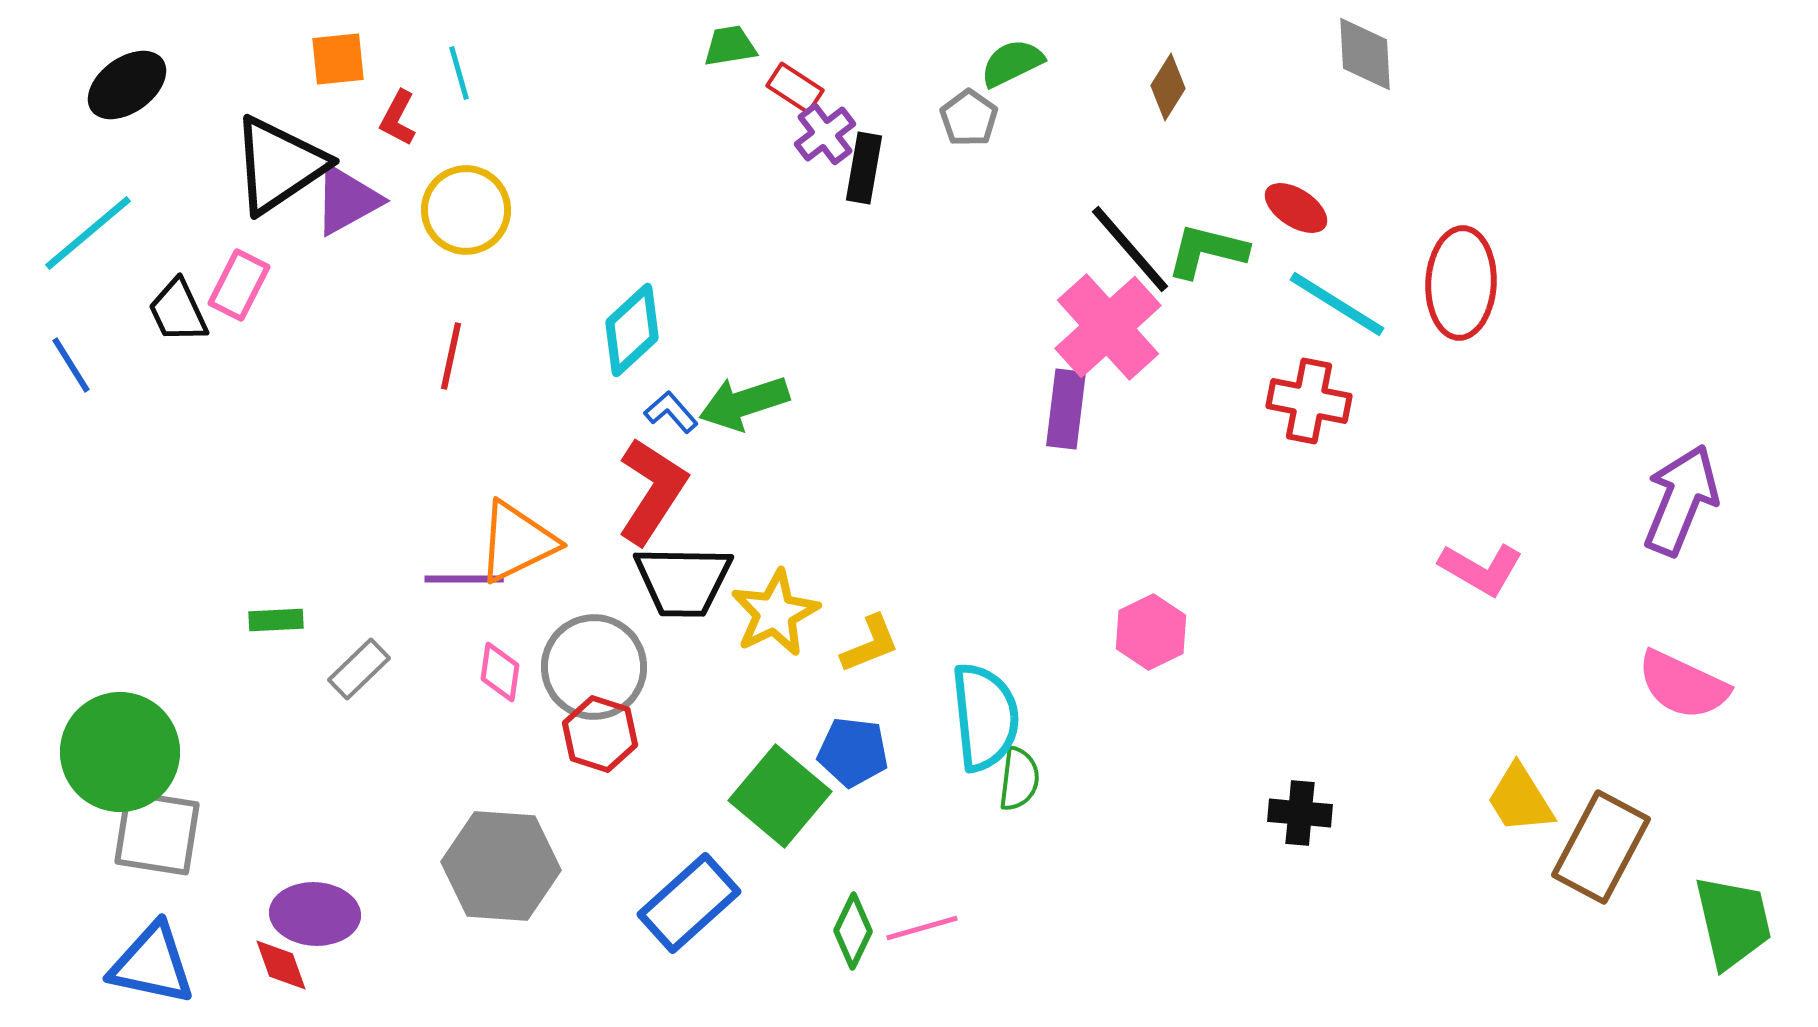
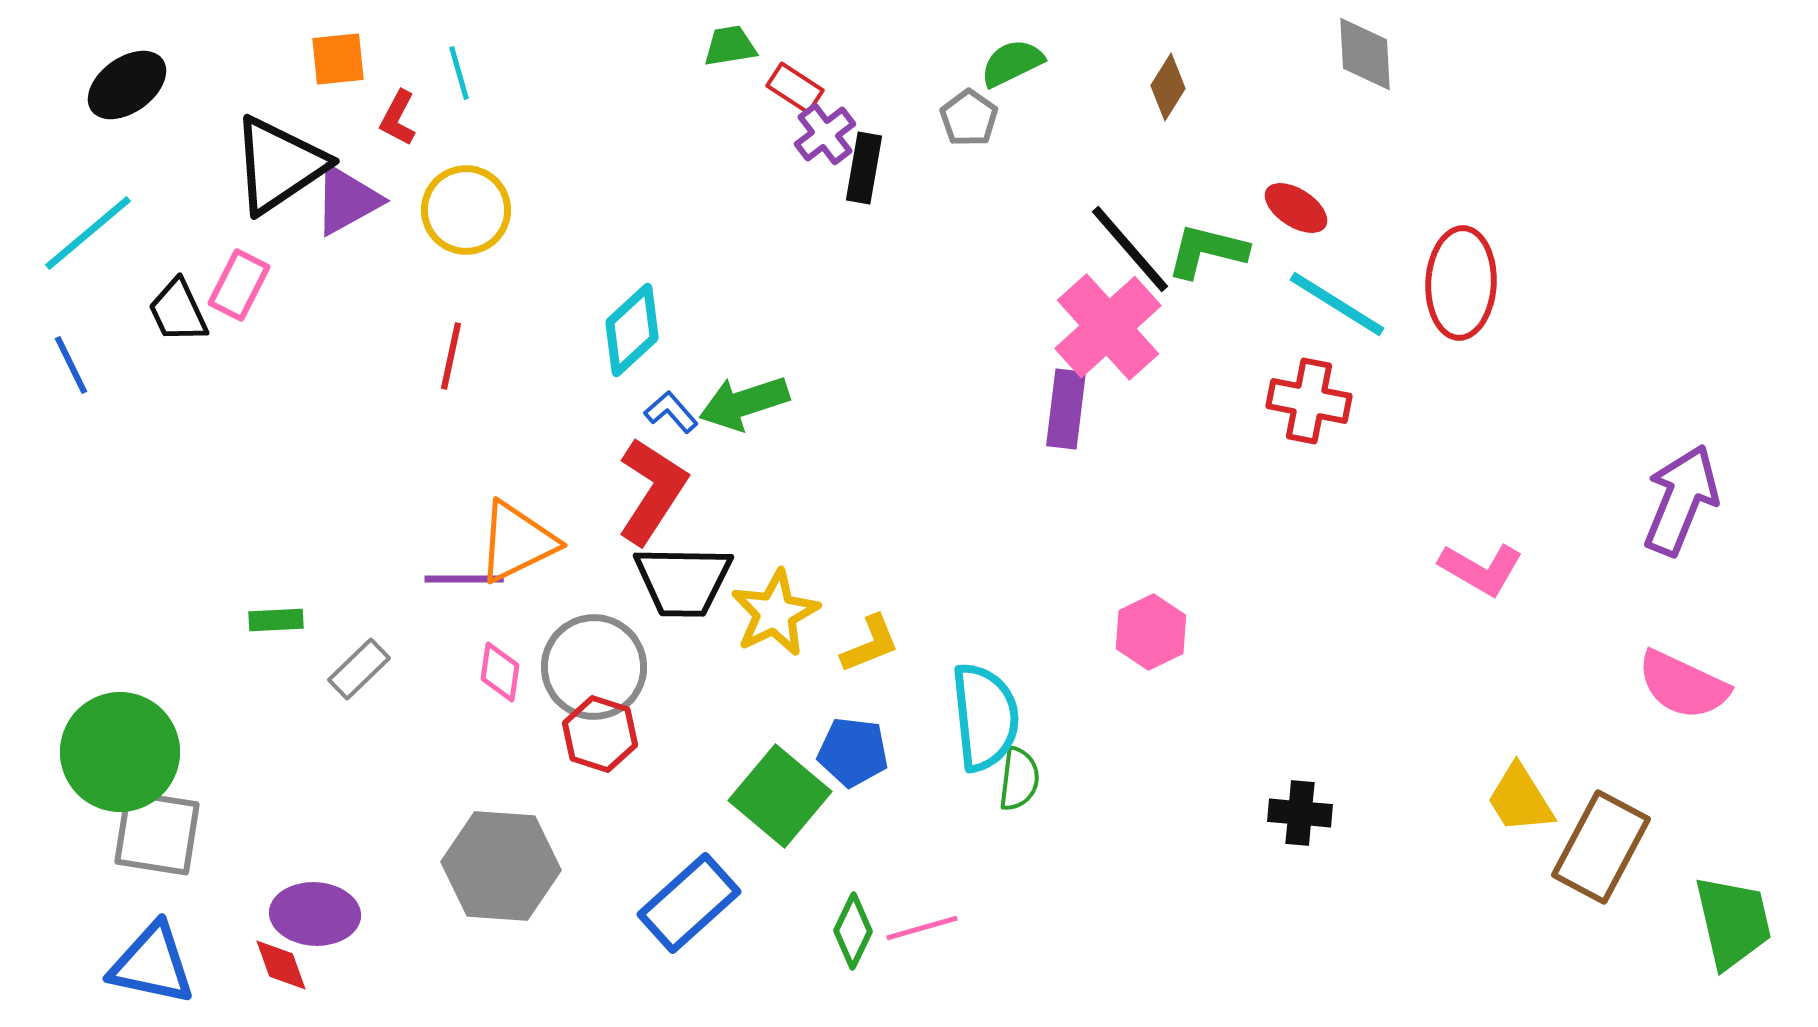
blue line at (71, 365): rotated 6 degrees clockwise
